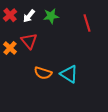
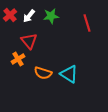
orange cross: moved 8 px right, 11 px down; rotated 16 degrees clockwise
